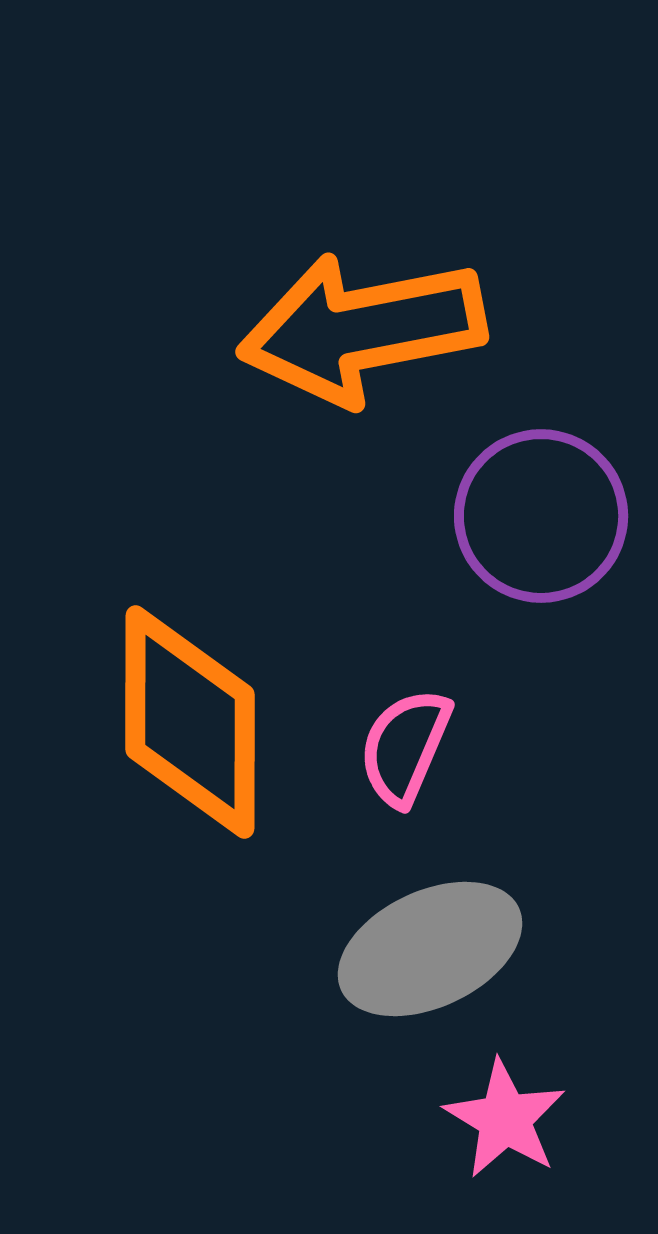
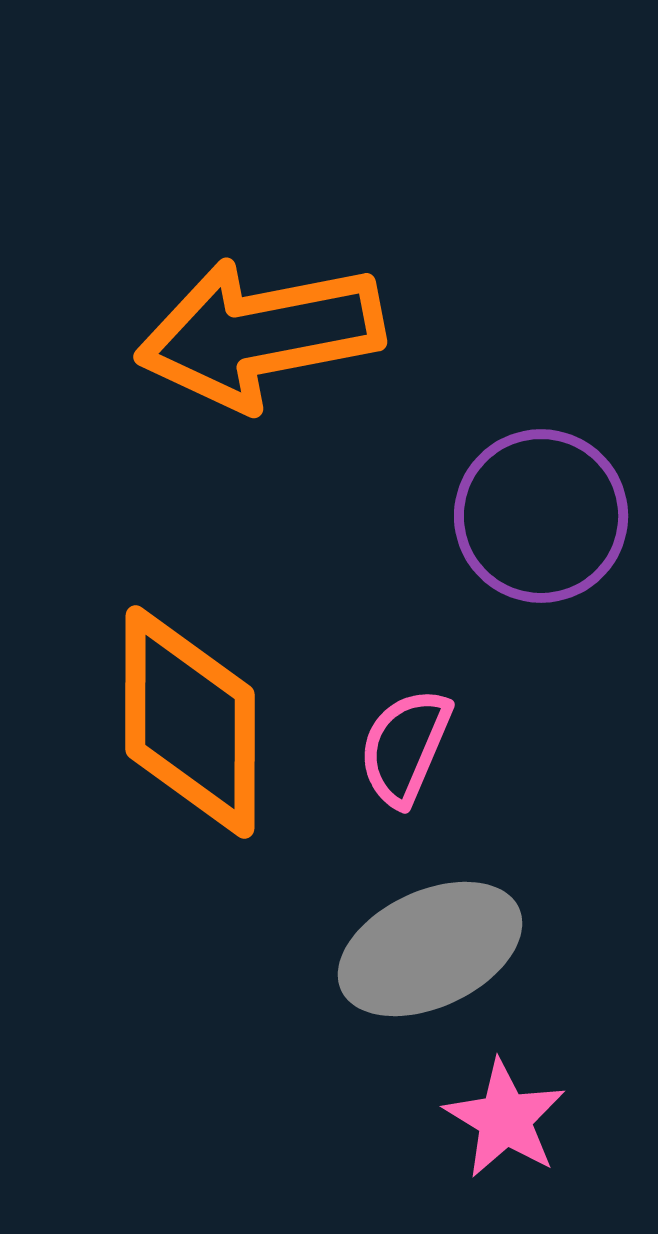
orange arrow: moved 102 px left, 5 px down
